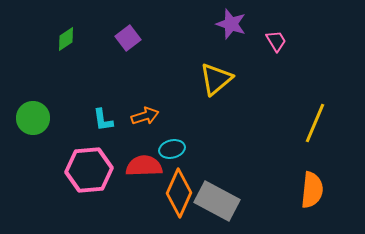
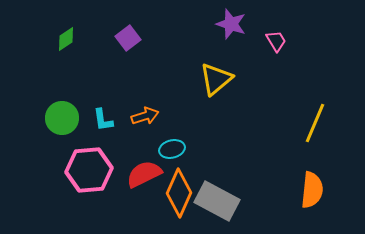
green circle: moved 29 px right
red semicircle: moved 8 px down; rotated 24 degrees counterclockwise
